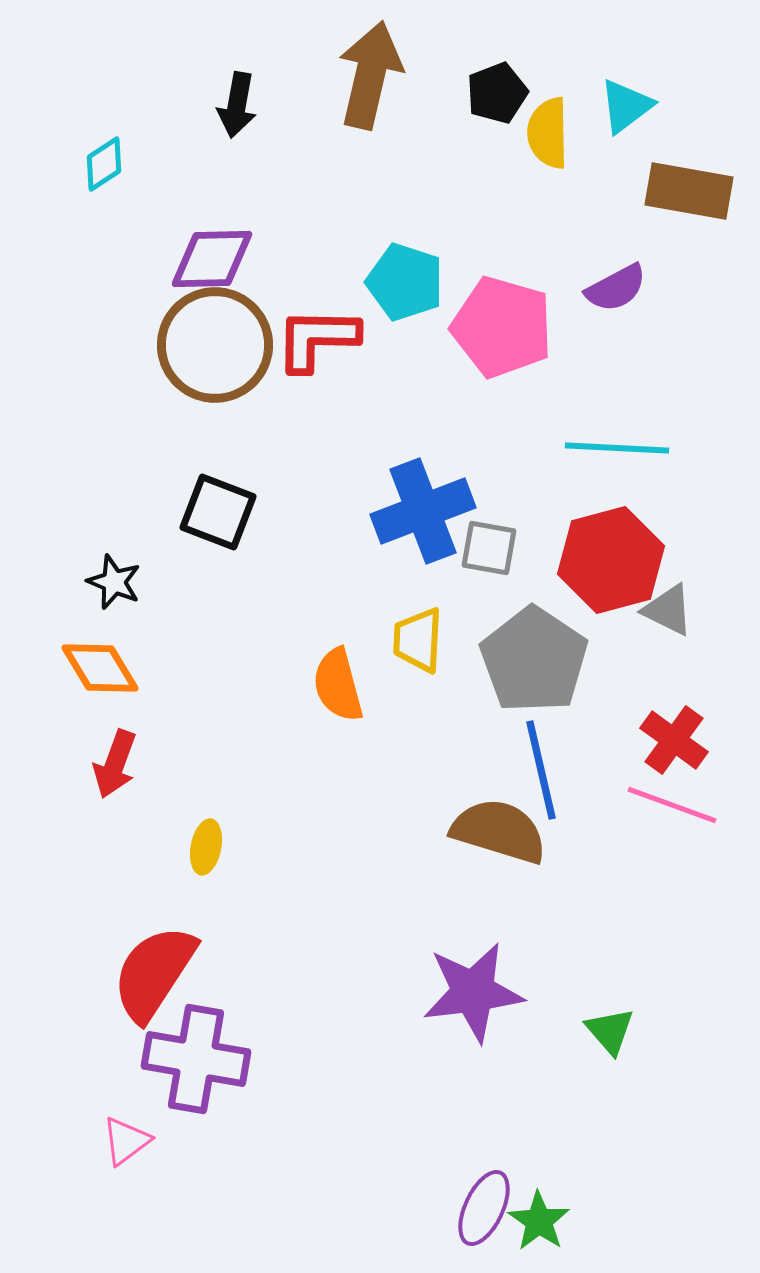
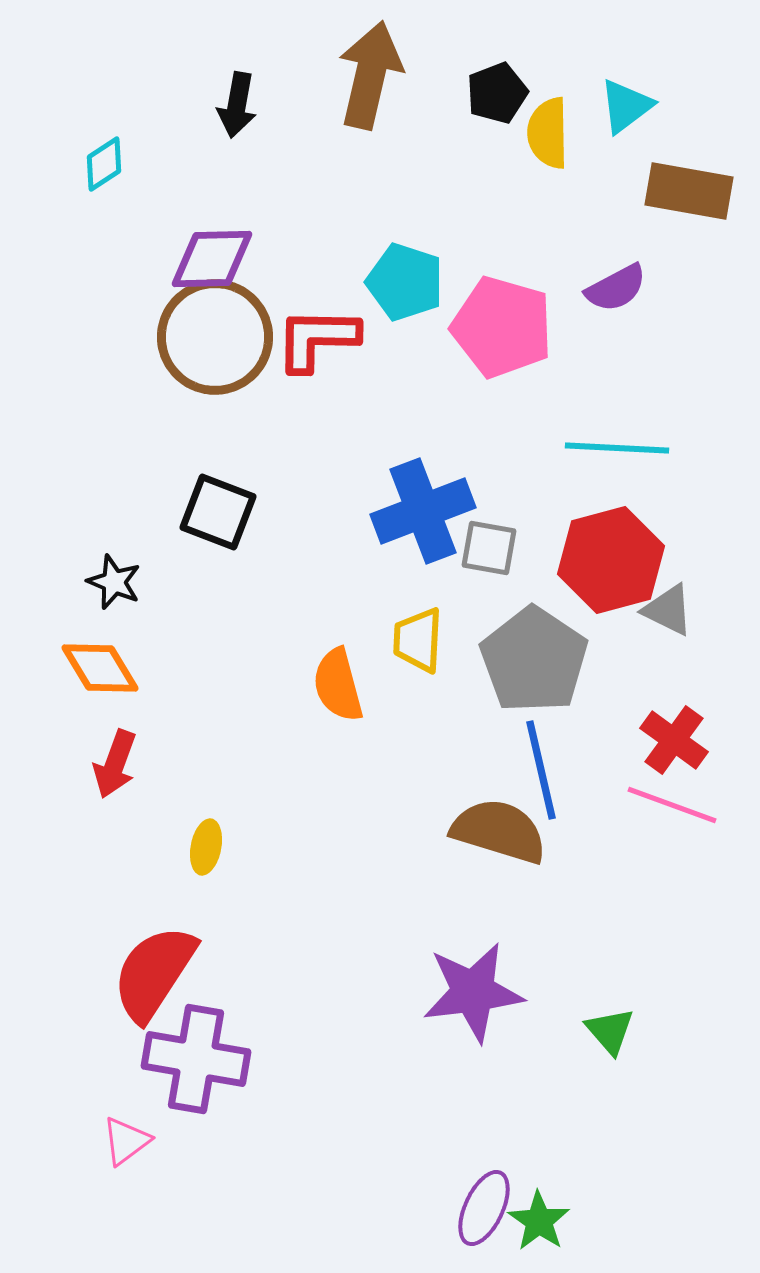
brown circle: moved 8 px up
